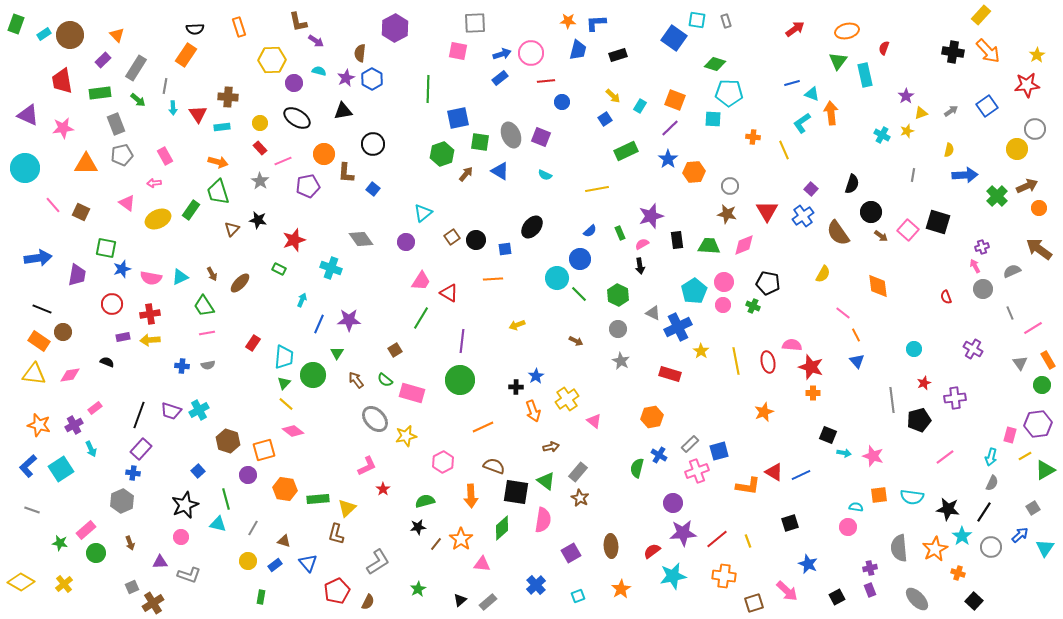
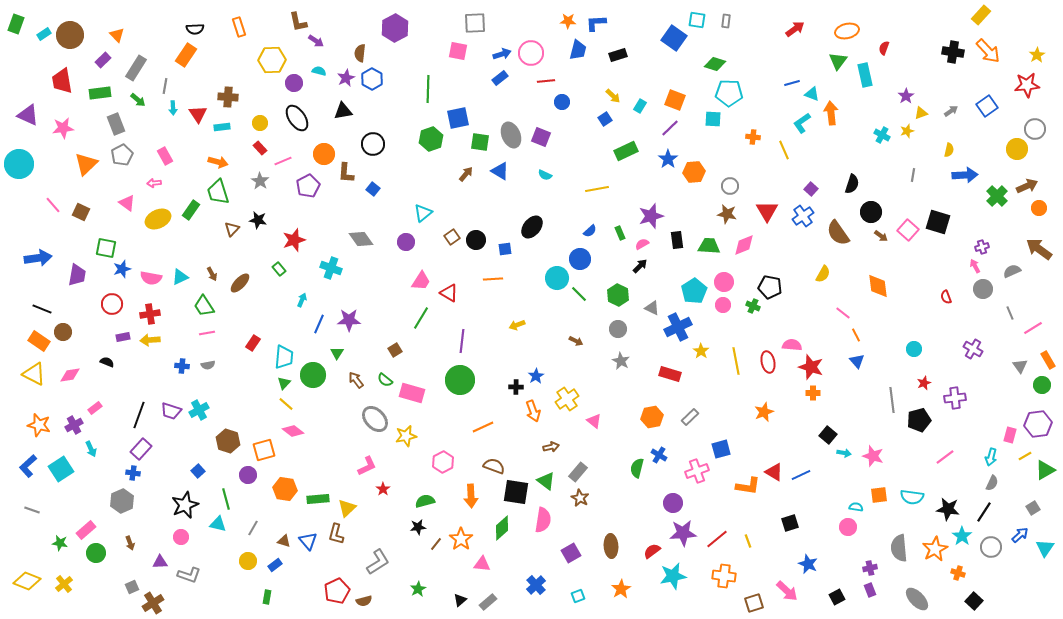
gray rectangle at (726, 21): rotated 24 degrees clockwise
black ellipse at (297, 118): rotated 24 degrees clockwise
green hexagon at (442, 154): moved 11 px left, 15 px up
gray pentagon at (122, 155): rotated 15 degrees counterclockwise
orange triangle at (86, 164): rotated 45 degrees counterclockwise
cyan circle at (25, 168): moved 6 px left, 4 px up
purple pentagon at (308, 186): rotated 15 degrees counterclockwise
black arrow at (640, 266): rotated 126 degrees counterclockwise
green rectangle at (279, 269): rotated 24 degrees clockwise
black pentagon at (768, 283): moved 2 px right, 4 px down
gray triangle at (653, 313): moved 1 px left, 5 px up
gray triangle at (1020, 363): moved 3 px down
yellow triangle at (34, 374): rotated 20 degrees clockwise
black square at (828, 435): rotated 18 degrees clockwise
gray rectangle at (690, 444): moved 27 px up
blue square at (719, 451): moved 2 px right, 2 px up
blue triangle at (308, 563): moved 22 px up
yellow diamond at (21, 582): moved 6 px right, 1 px up; rotated 8 degrees counterclockwise
green rectangle at (261, 597): moved 6 px right
brown semicircle at (368, 602): moved 4 px left, 1 px up; rotated 49 degrees clockwise
